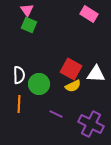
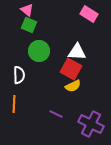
pink triangle: rotated 16 degrees counterclockwise
white triangle: moved 19 px left, 22 px up
green circle: moved 33 px up
orange line: moved 5 px left
